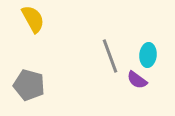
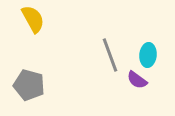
gray line: moved 1 px up
